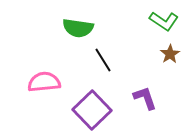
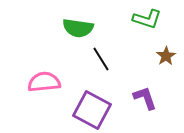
green L-shape: moved 17 px left, 2 px up; rotated 16 degrees counterclockwise
brown star: moved 4 px left, 2 px down
black line: moved 2 px left, 1 px up
purple square: rotated 18 degrees counterclockwise
